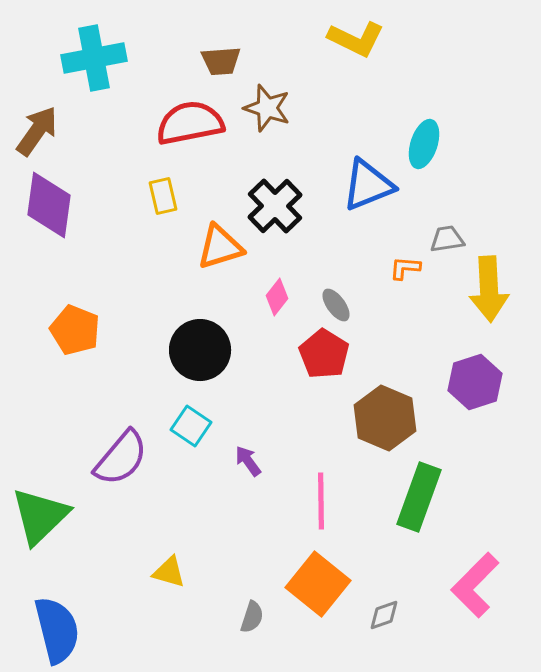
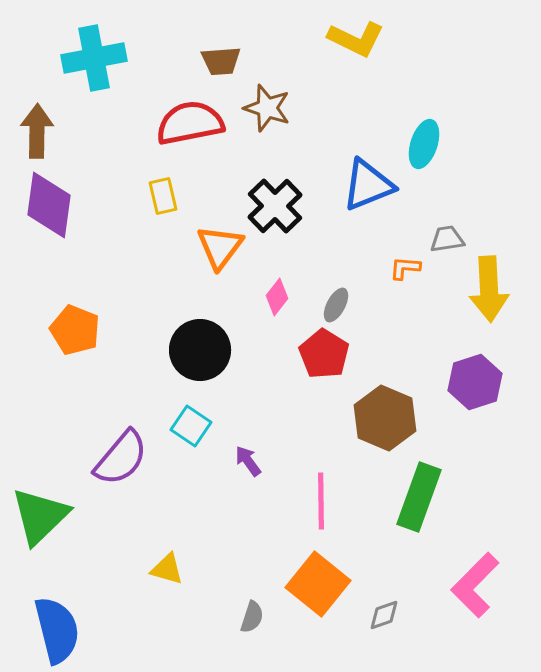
brown arrow: rotated 34 degrees counterclockwise
orange triangle: rotated 36 degrees counterclockwise
gray ellipse: rotated 64 degrees clockwise
yellow triangle: moved 2 px left, 3 px up
